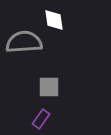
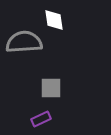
gray square: moved 2 px right, 1 px down
purple rectangle: rotated 30 degrees clockwise
